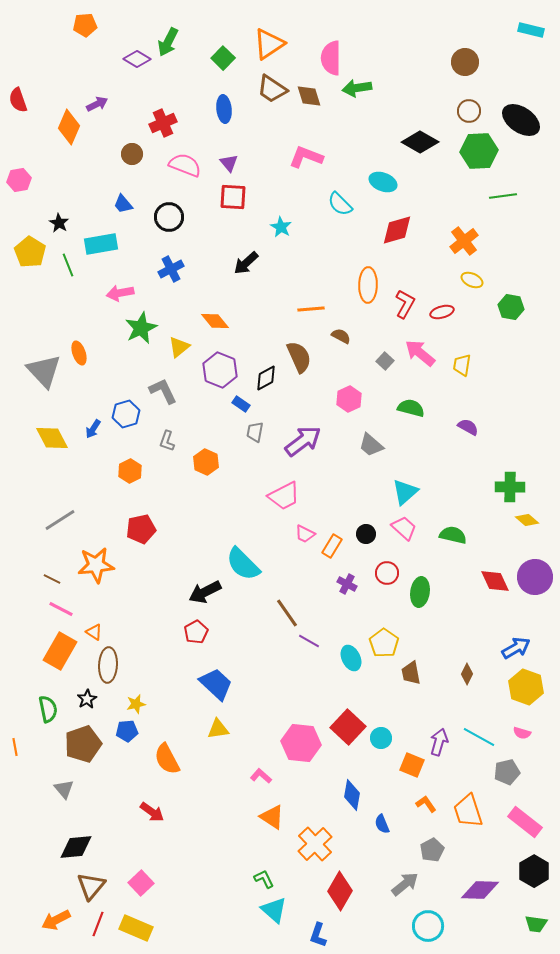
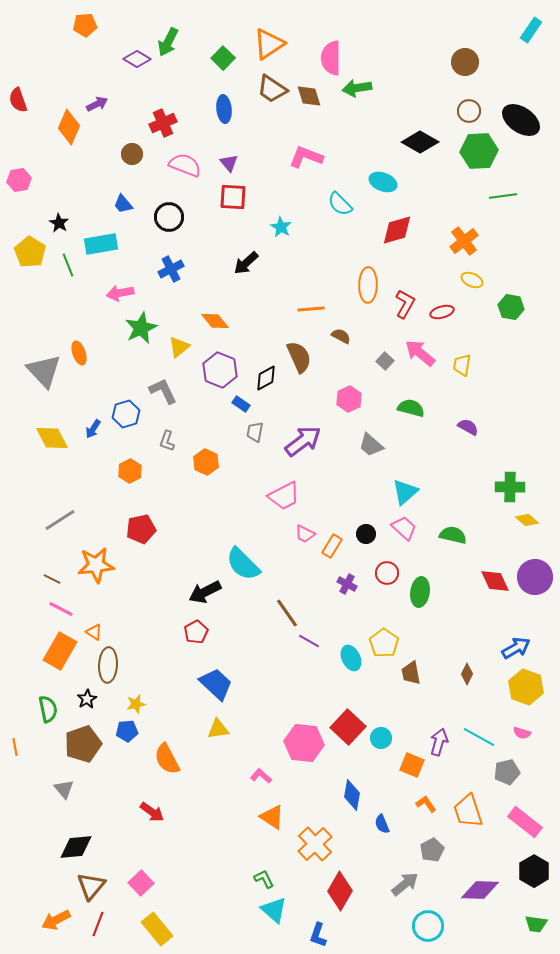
cyan rectangle at (531, 30): rotated 70 degrees counterclockwise
pink hexagon at (301, 743): moved 3 px right
yellow rectangle at (136, 928): moved 21 px right, 1 px down; rotated 28 degrees clockwise
